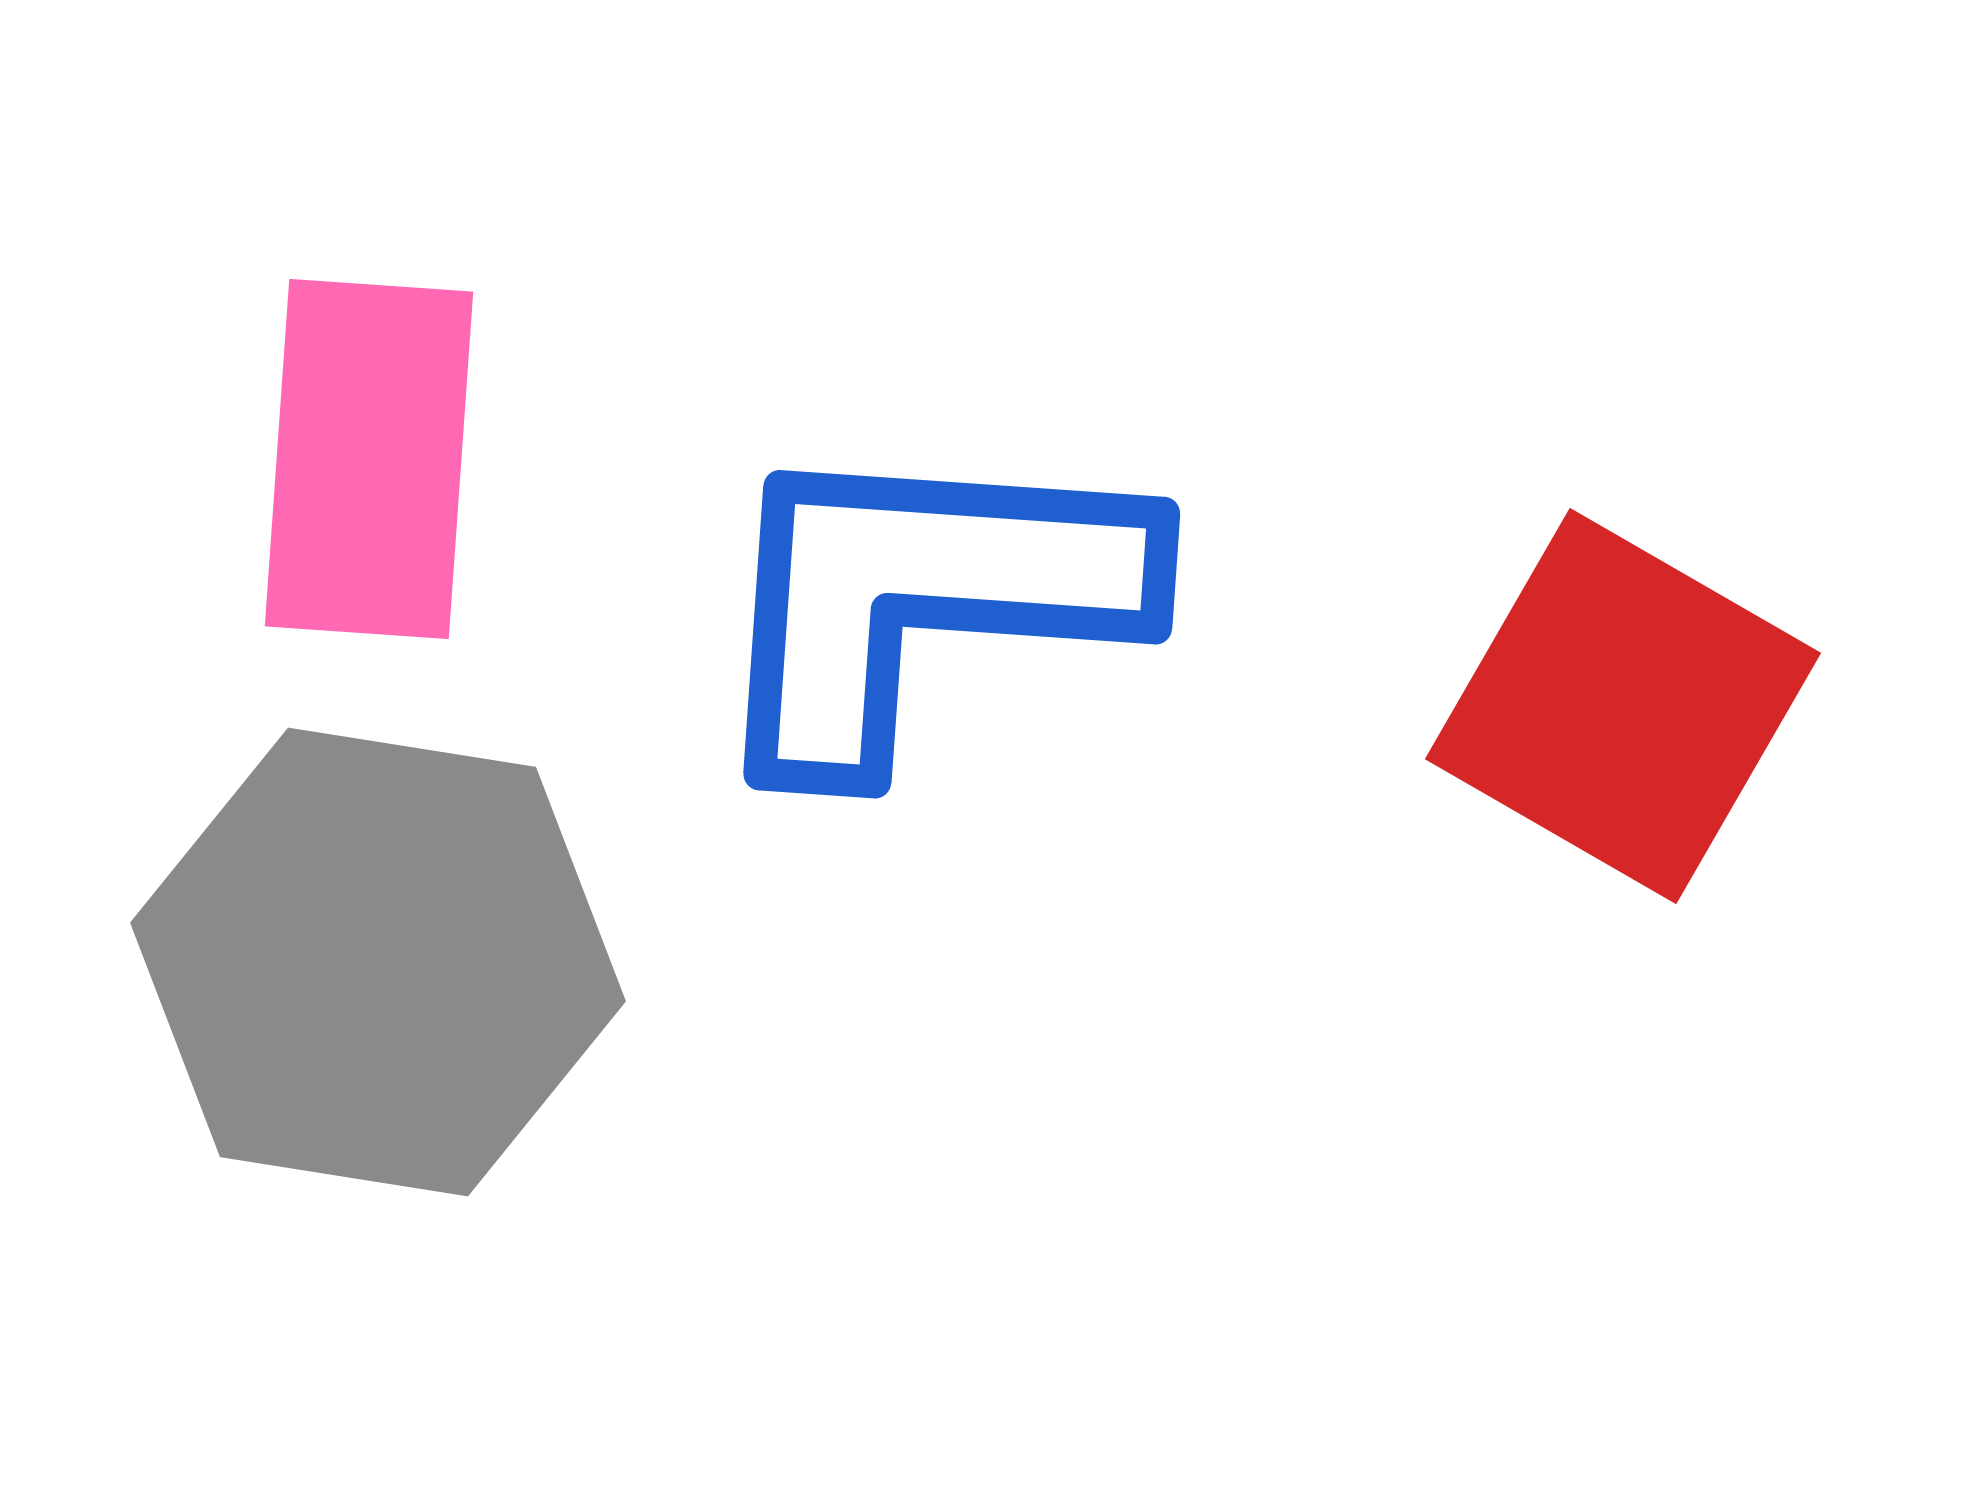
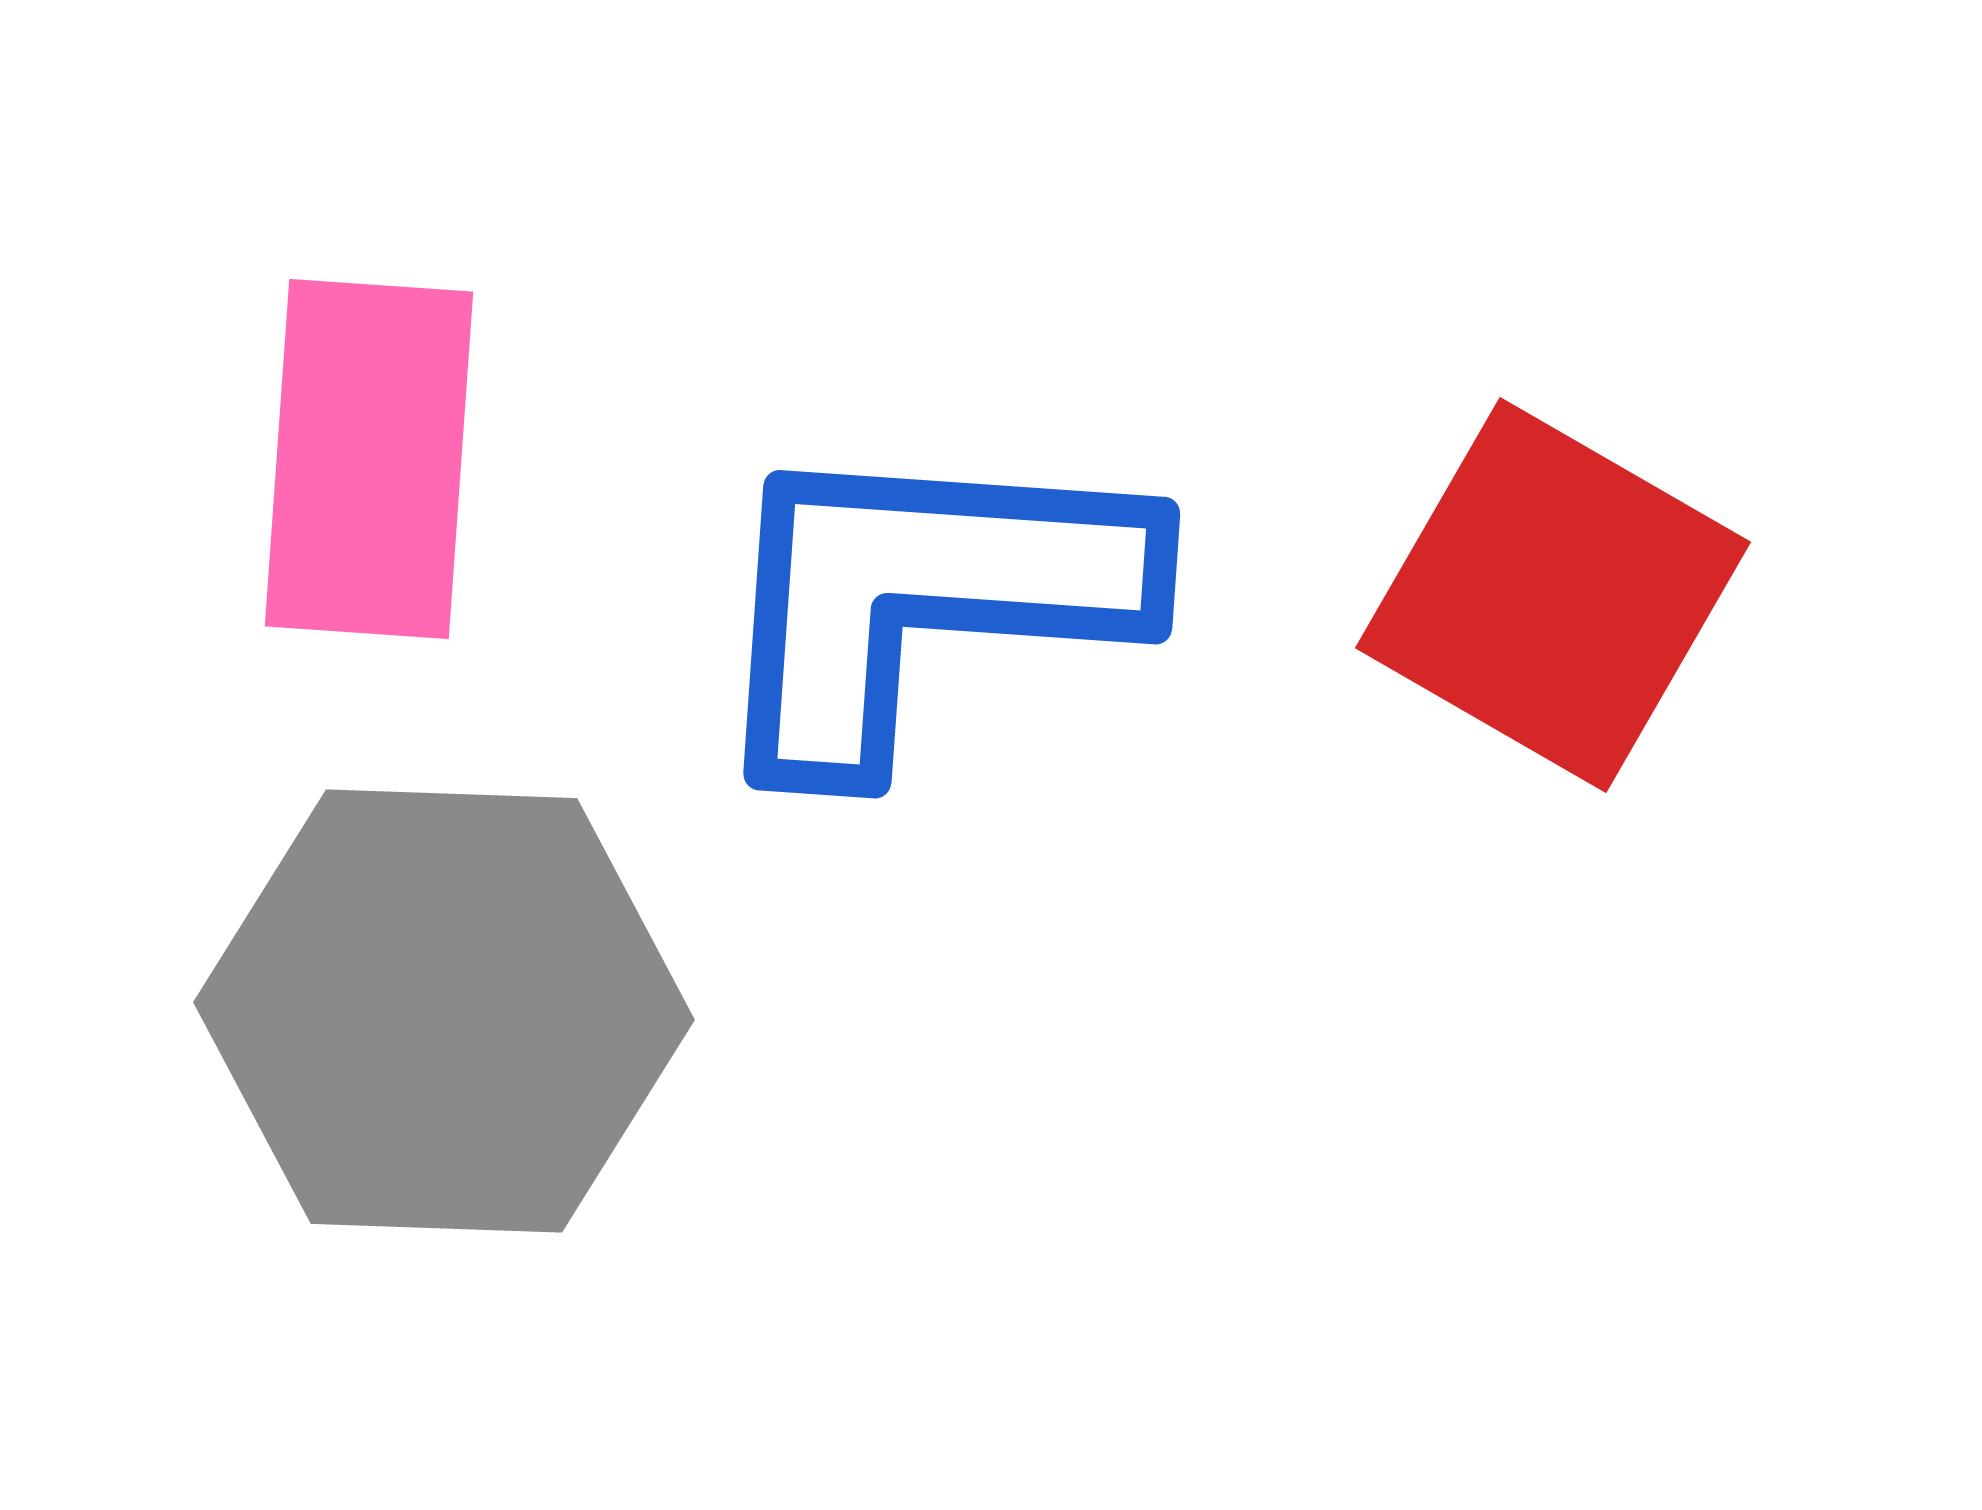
red square: moved 70 px left, 111 px up
gray hexagon: moved 66 px right, 49 px down; rotated 7 degrees counterclockwise
